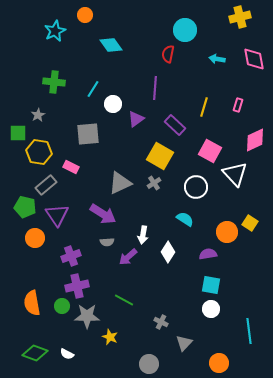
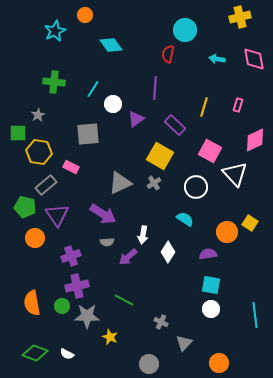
cyan line at (249, 331): moved 6 px right, 16 px up
